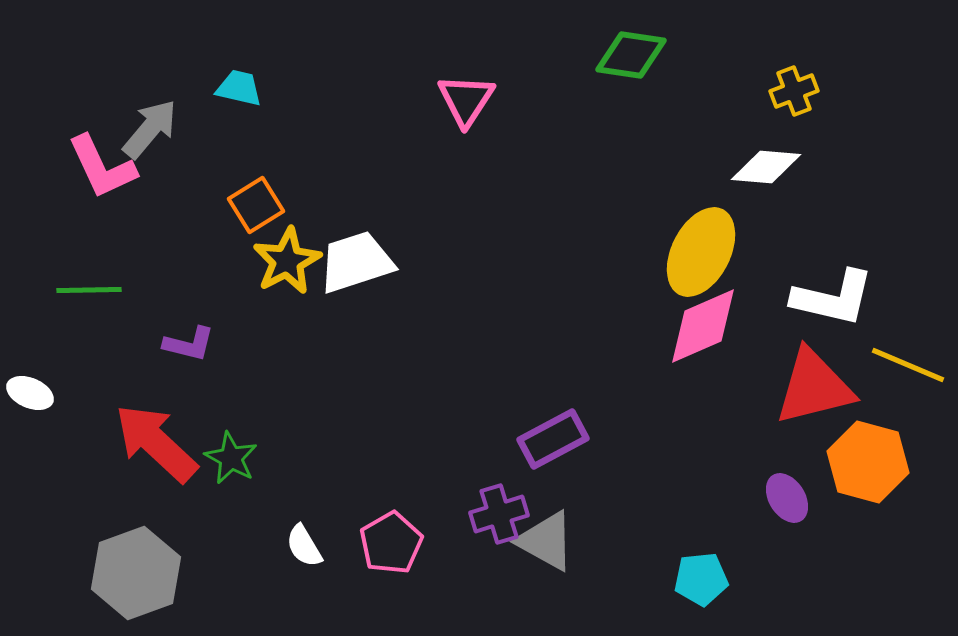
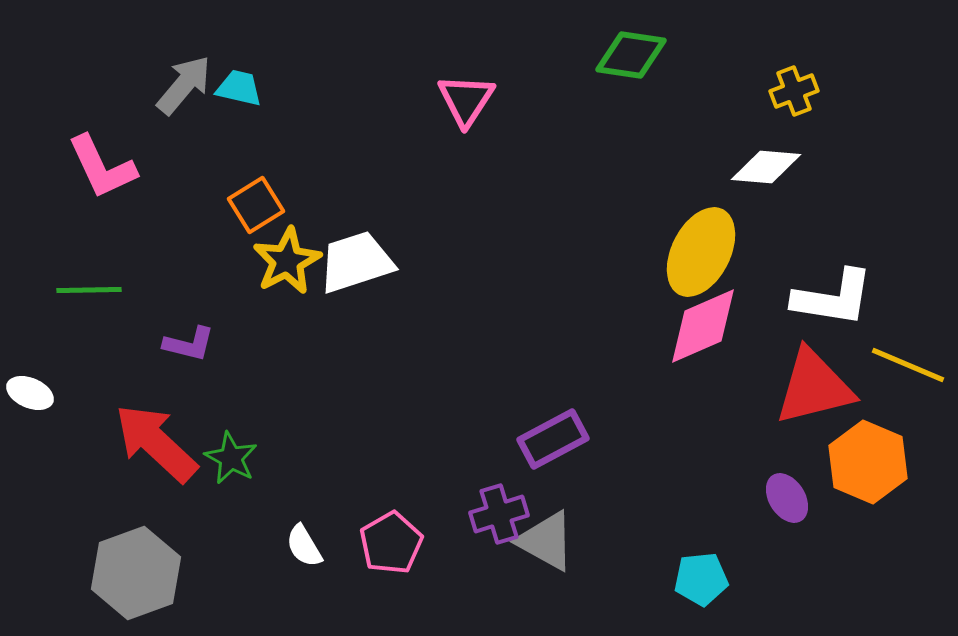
gray arrow: moved 34 px right, 44 px up
white L-shape: rotated 4 degrees counterclockwise
orange hexagon: rotated 8 degrees clockwise
